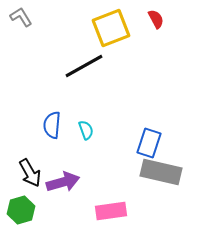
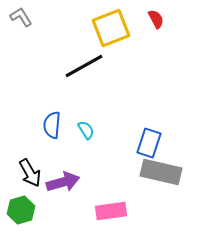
cyan semicircle: rotated 12 degrees counterclockwise
